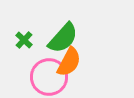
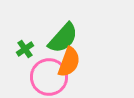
green cross: moved 1 px right, 9 px down; rotated 12 degrees clockwise
orange semicircle: rotated 8 degrees counterclockwise
